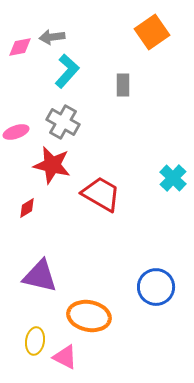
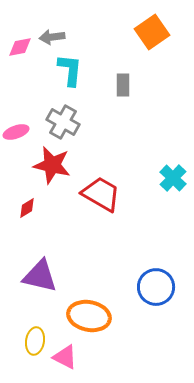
cyan L-shape: moved 3 px right, 1 px up; rotated 36 degrees counterclockwise
